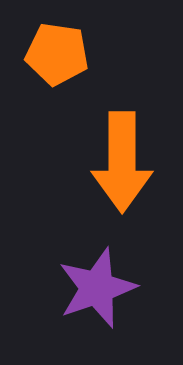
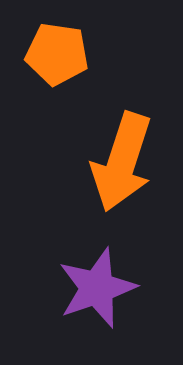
orange arrow: rotated 18 degrees clockwise
